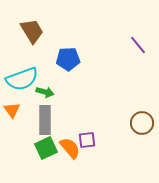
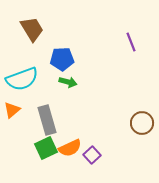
brown trapezoid: moved 2 px up
purple line: moved 7 px left, 3 px up; rotated 18 degrees clockwise
blue pentagon: moved 6 px left
green arrow: moved 23 px right, 10 px up
orange triangle: rotated 24 degrees clockwise
gray rectangle: moved 2 px right; rotated 16 degrees counterclockwise
purple square: moved 5 px right, 15 px down; rotated 36 degrees counterclockwise
orange semicircle: rotated 105 degrees clockwise
